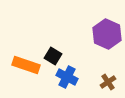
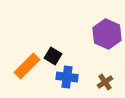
orange rectangle: moved 1 px right, 1 px down; rotated 64 degrees counterclockwise
blue cross: rotated 20 degrees counterclockwise
brown cross: moved 3 px left
